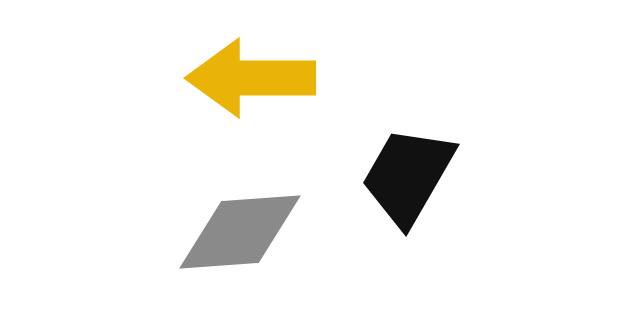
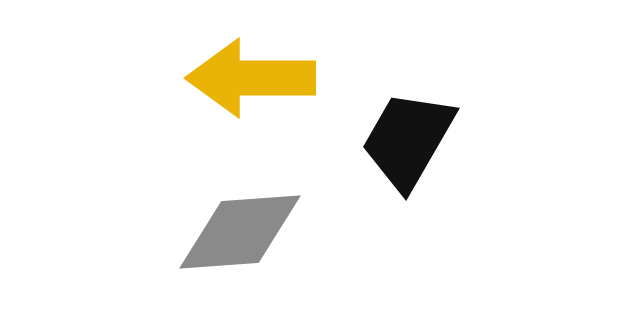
black trapezoid: moved 36 px up
